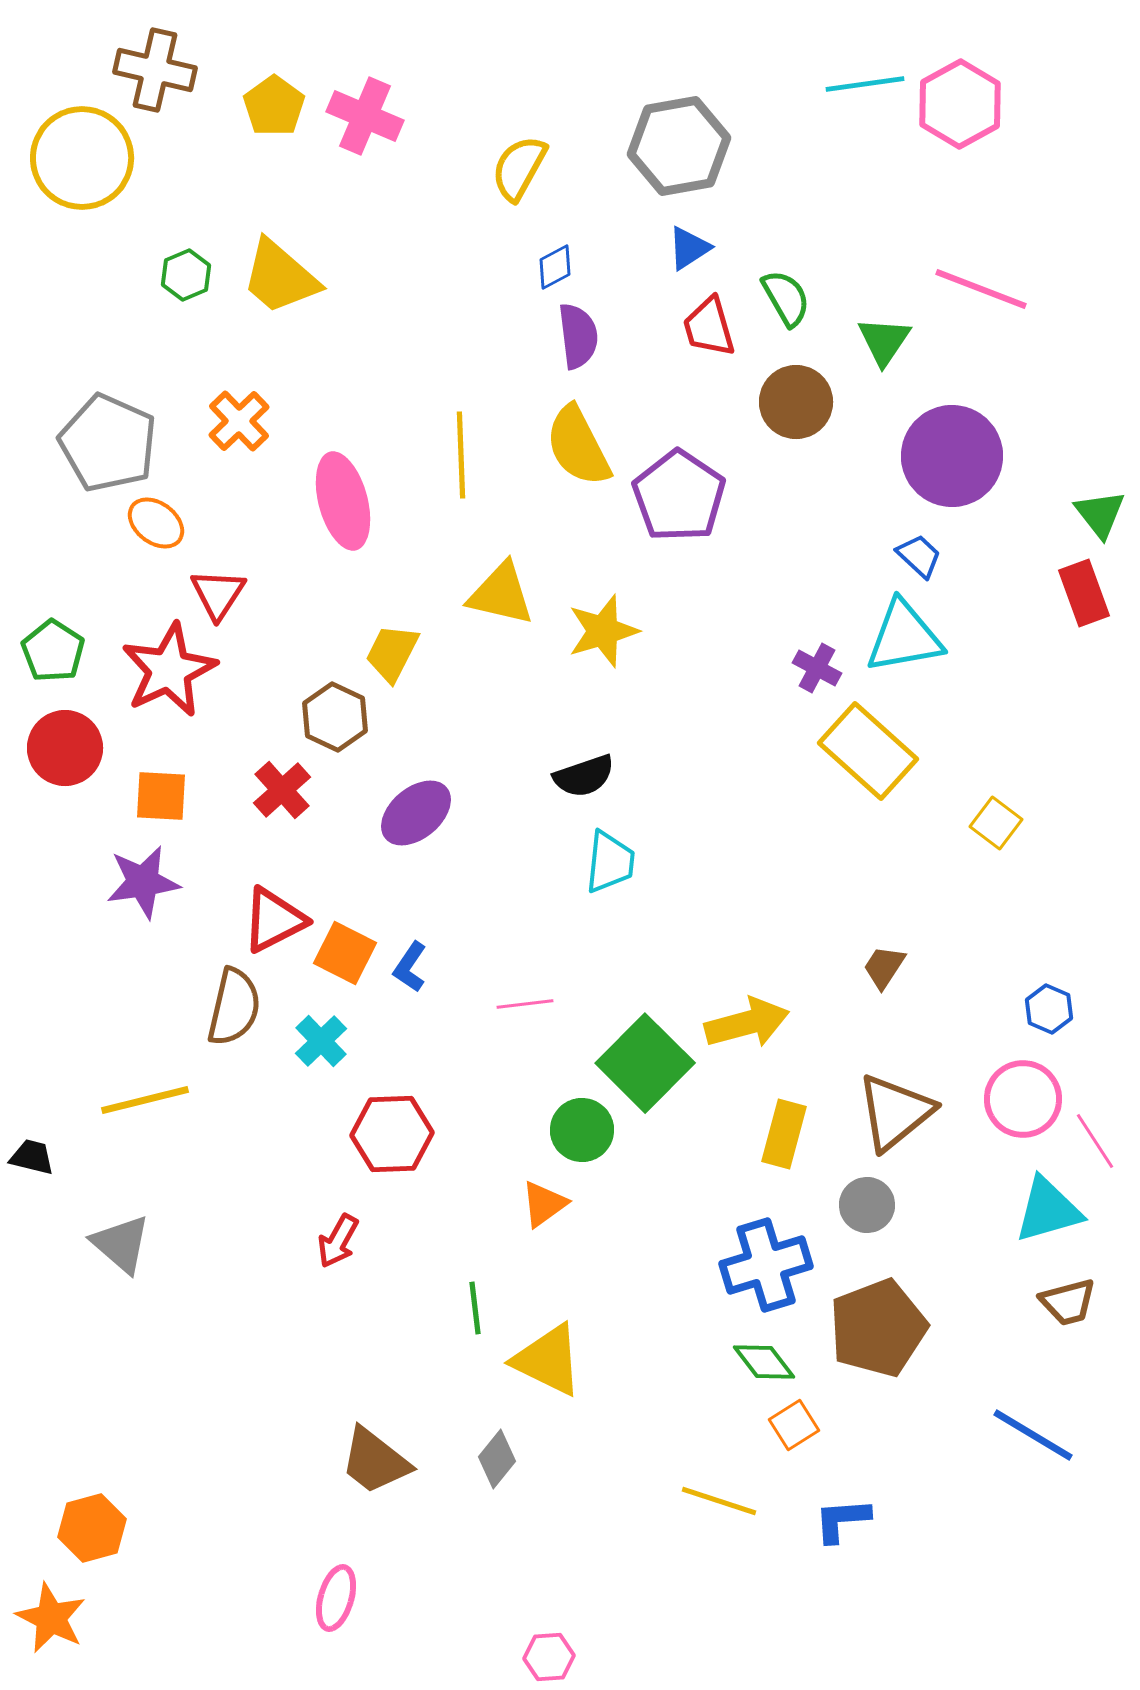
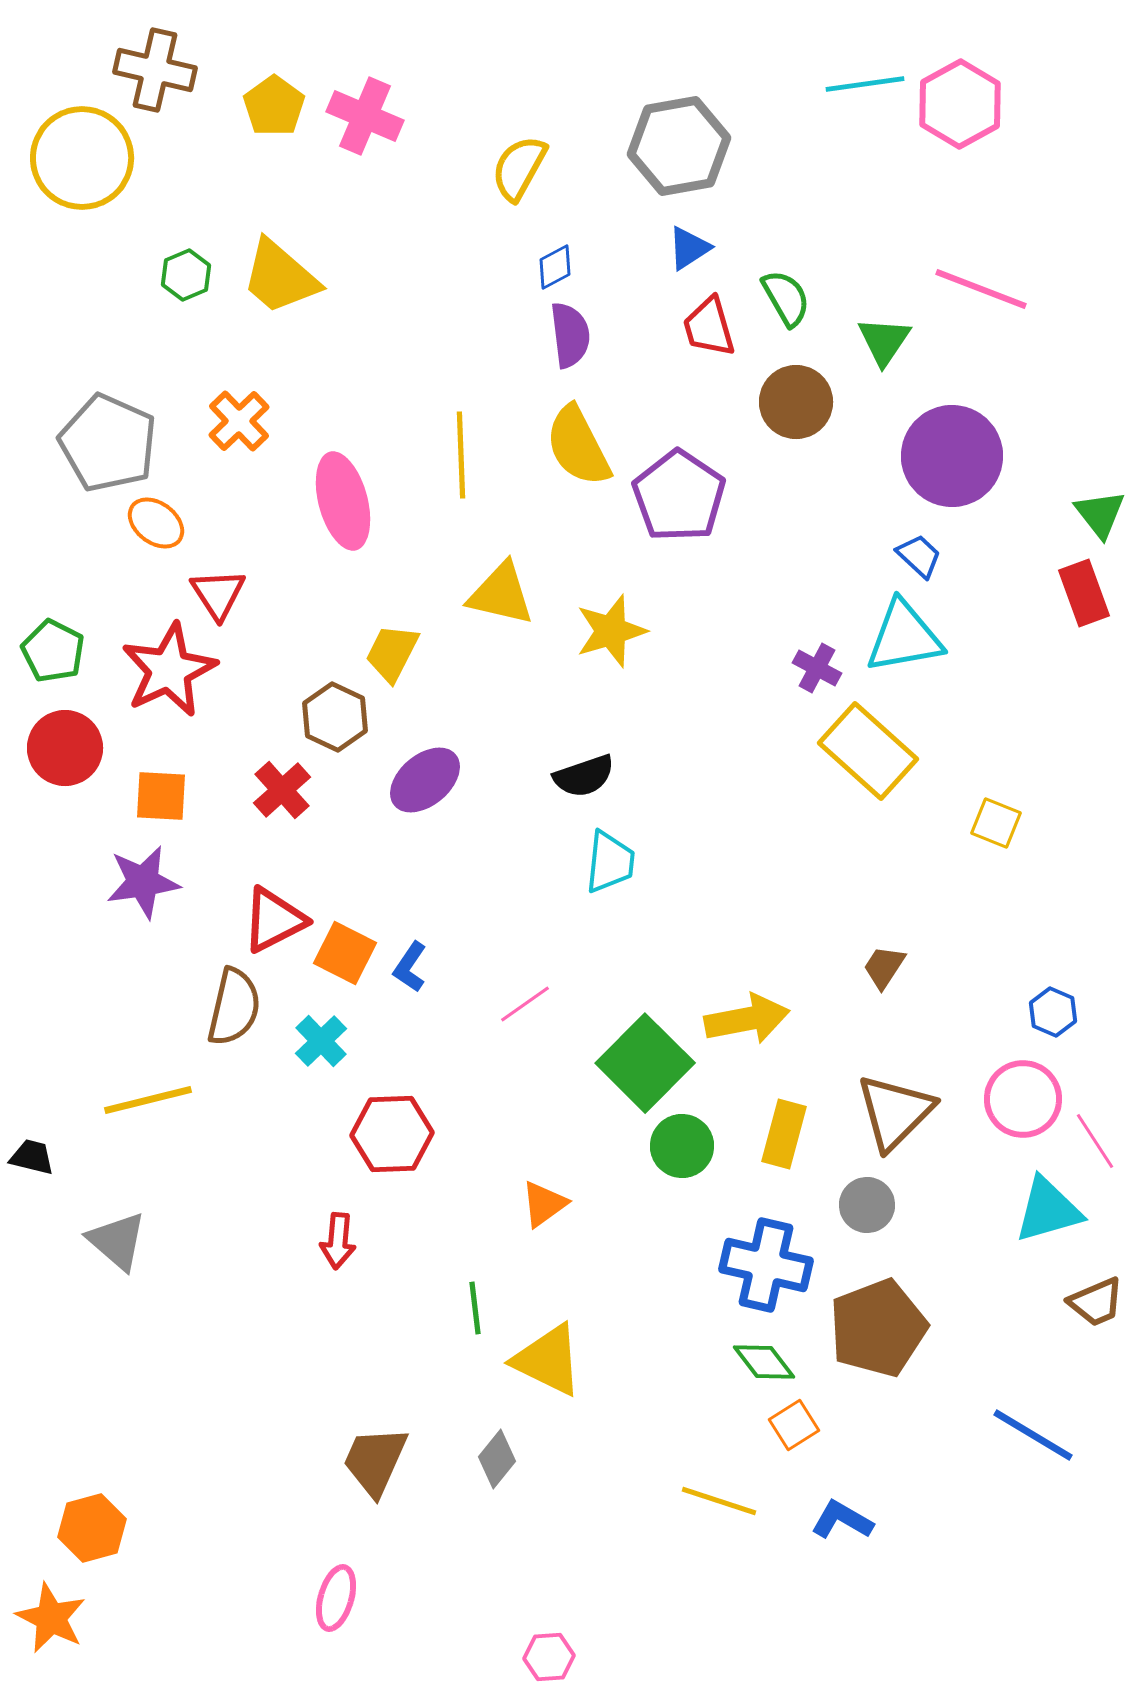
purple semicircle at (578, 336): moved 8 px left, 1 px up
red triangle at (218, 594): rotated 6 degrees counterclockwise
yellow star at (603, 631): moved 8 px right
green pentagon at (53, 651): rotated 6 degrees counterclockwise
purple ellipse at (416, 813): moved 9 px right, 33 px up
yellow square at (996, 823): rotated 15 degrees counterclockwise
pink line at (525, 1004): rotated 28 degrees counterclockwise
blue hexagon at (1049, 1009): moved 4 px right, 3 px down
yellow arrow at (747, 1023): moved 4 px up; rotated 4 degrees clockwise
yellow line at (145, 1100): moved 3 px right
brown triangle at (895, 1112): rotated 6 degrees counterclockwise
green circle at (582, 1130): moved 100 px right, 16 px down
red arrow at (338, 1241): rotated 24 degrees counterclockwise
gray triangle at (121, 1244): moved 4 px left, 3 px up
blue cross at (766, 1265): rotated 30 degrees clockwise
brown trapezoid at (1068, 1302): moved 28 px right; rotated 8 degrees counterclockwise
brown trapezoid at (375, 1461): rotated 76 degrees clockwise
blue L-shape at (842, 1520): rotated 34 degrees clockwise
